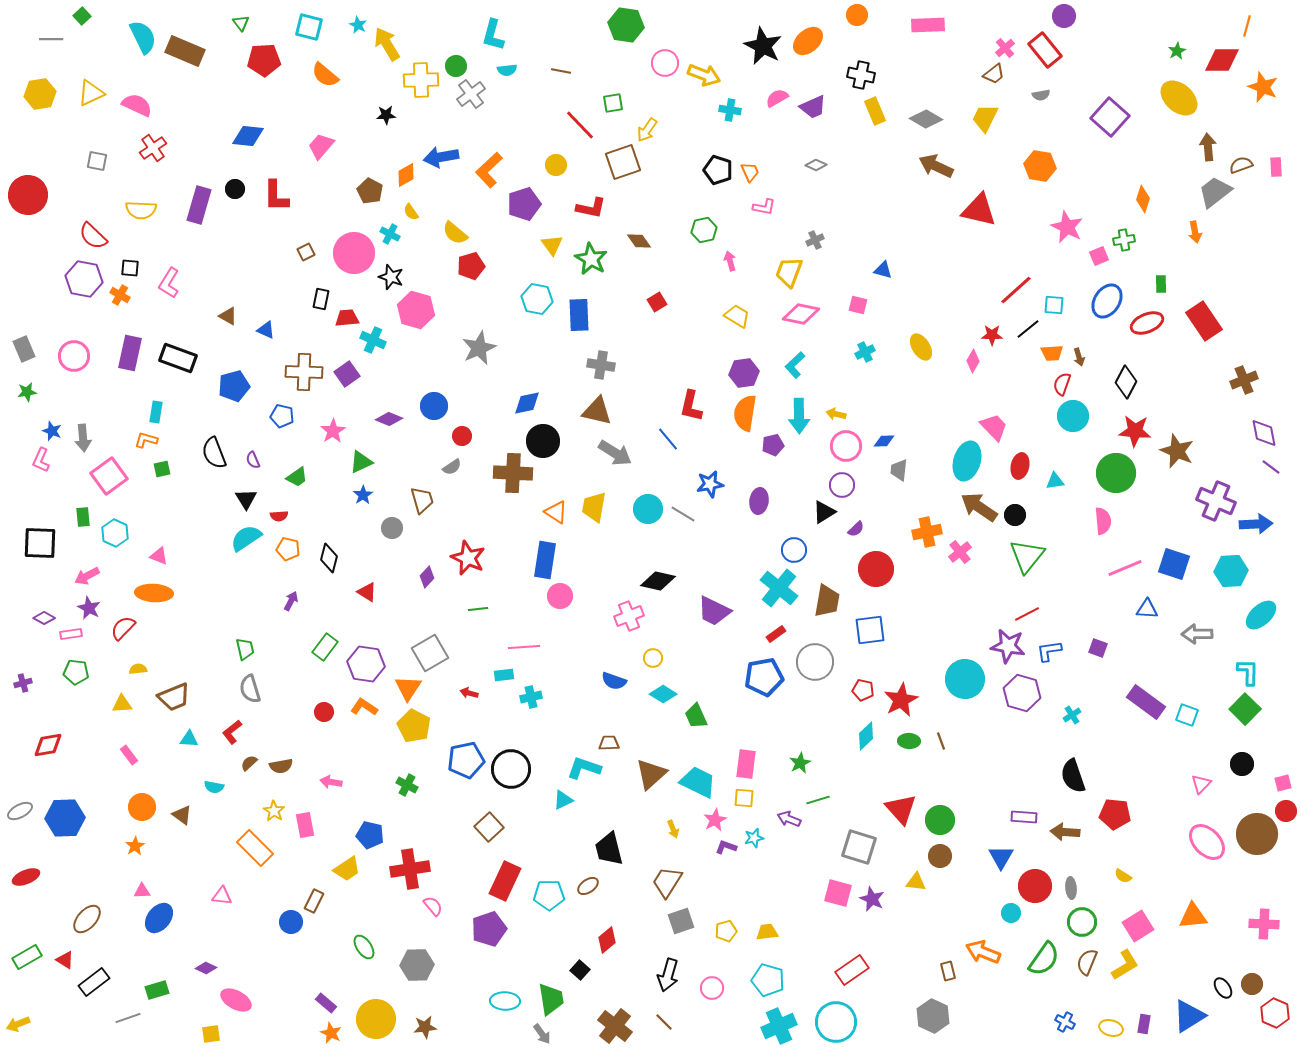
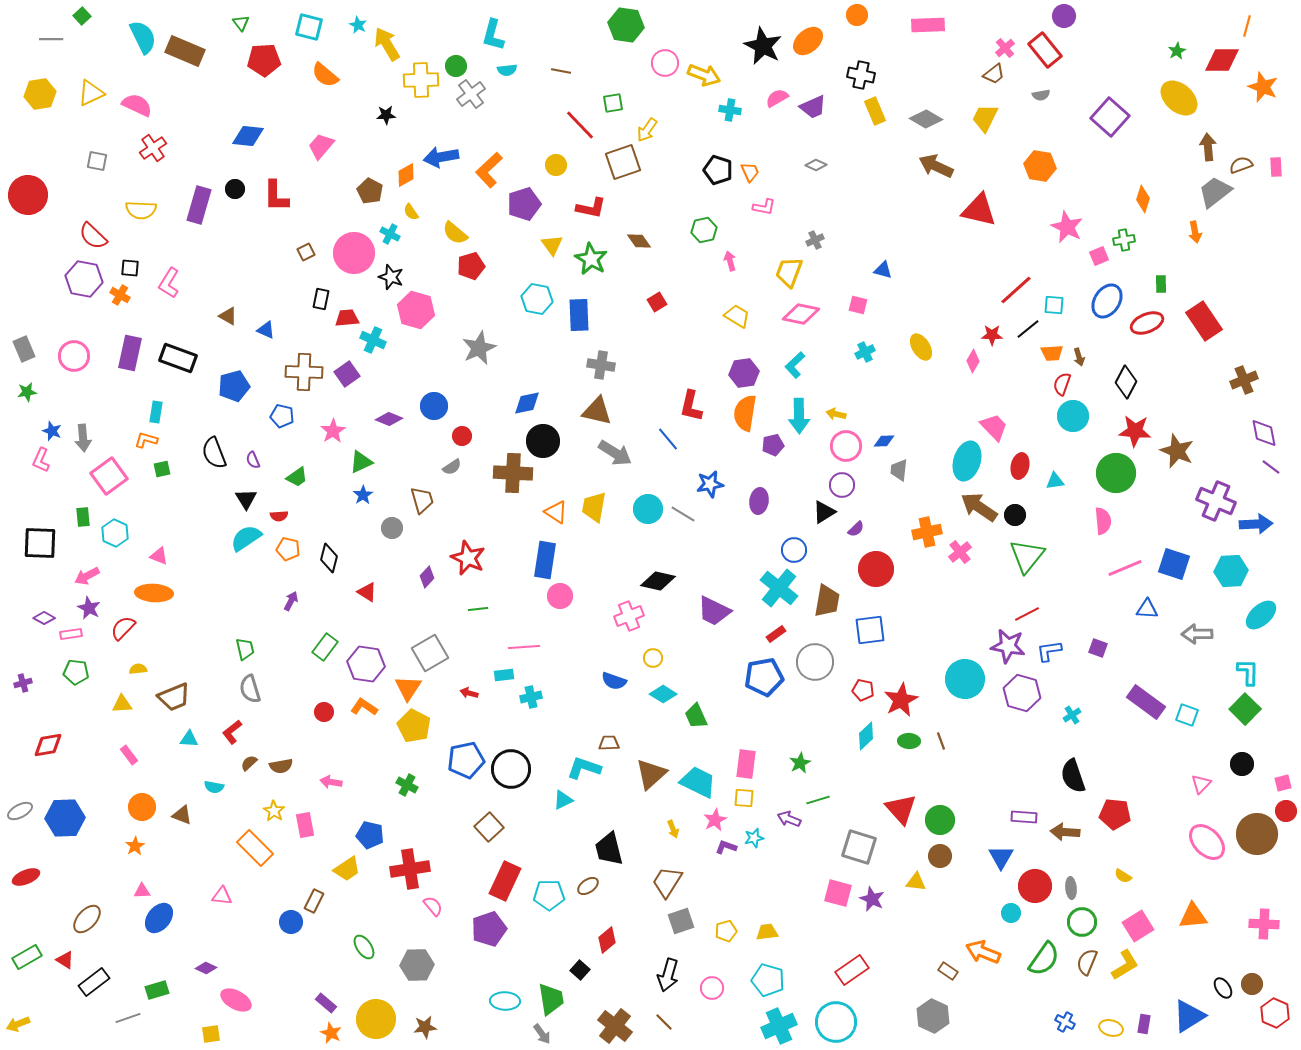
brown triangle at (182, 815): rotated 15 degrees counterclockwise
brown rectangle at (948, 971): rotated 42 degrees counterclockwise
